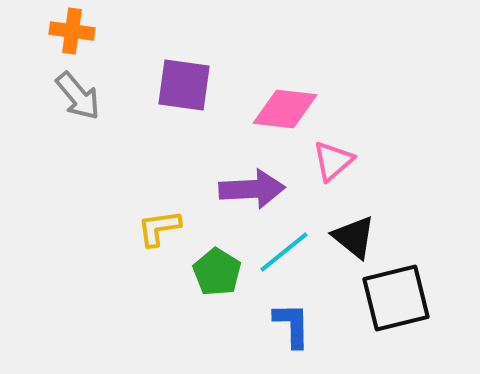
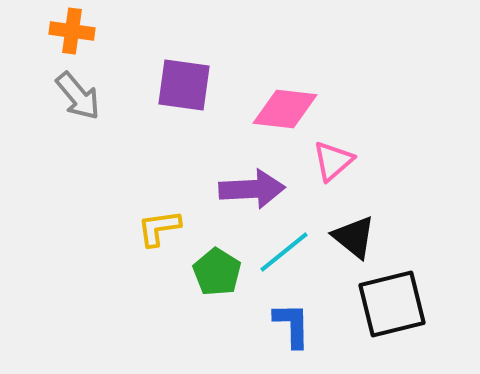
black square: moved 4 px left, 6 px down
